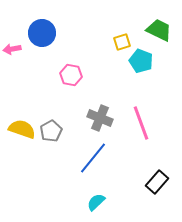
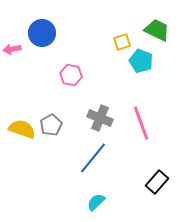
green trapezoid: moved 2 px left
gray pentagon: moved 6 px up
